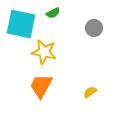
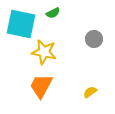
gray circle: moved 11 px down
